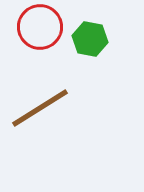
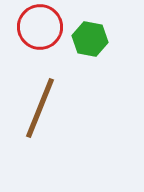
brown line: rotated 36 degrees counterclockwise
